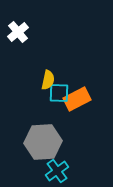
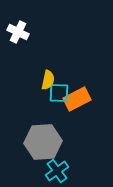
white cross: rotated 25 degrees counterclockwise
